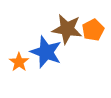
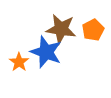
brown star: moved 6 px left
